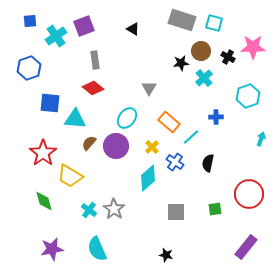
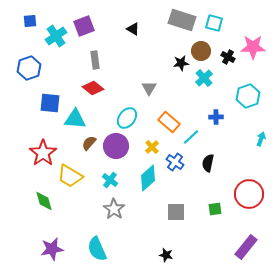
cyan cross at (89, 210): moved 21 px right, 30 px up
